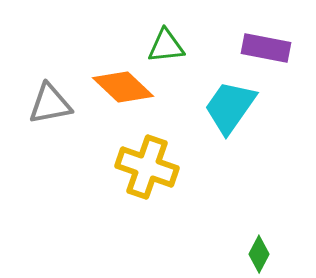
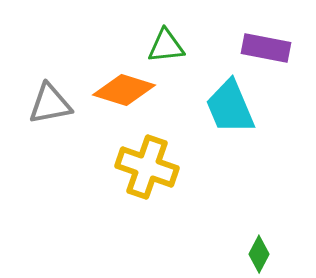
orange diamond: moved 1 px right, 3 px down; rotated 26 degrees counterclockwise
cyan trapezoid: rotated 58 degrees counterclockwise
